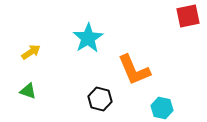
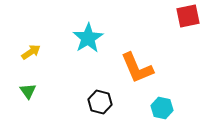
orange L-shape: moved 3 px right, 2 px up
green triangle: rotated 36 degrees clockwise
black hexagon: moved 3 px down
